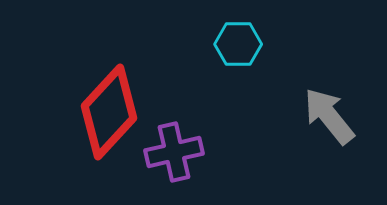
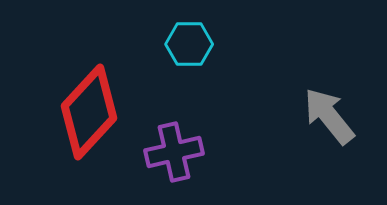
cyan hexagon: moved 49 px left
red diamond: moved 20 px left
